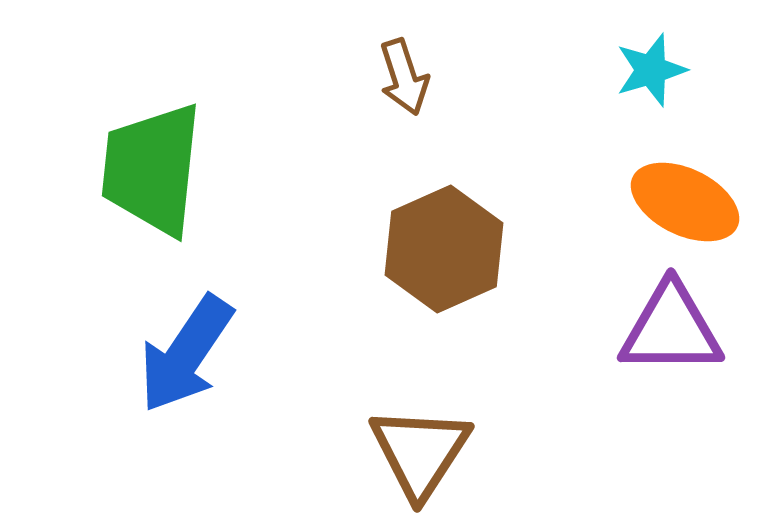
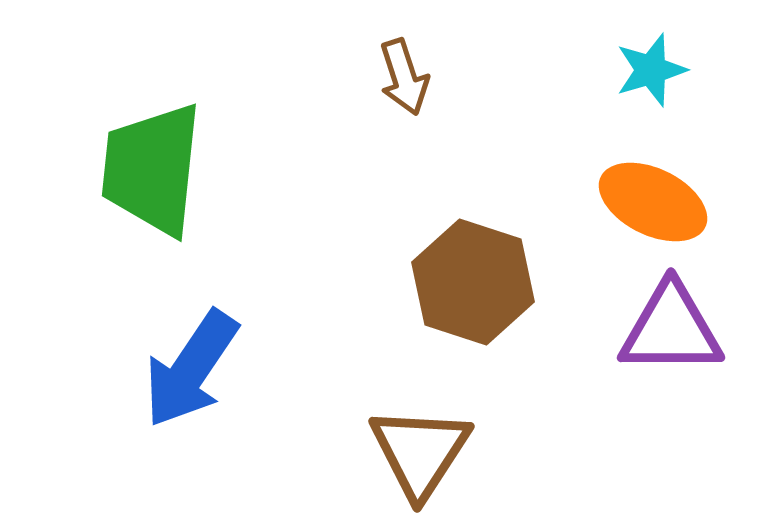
orange ellipse: moved 32 px left
brown hexagon: moved 29 px right, 33 px down; rotated 18 degrees counterclockwise
blue arrow: moved 5 px right, 15 px down
